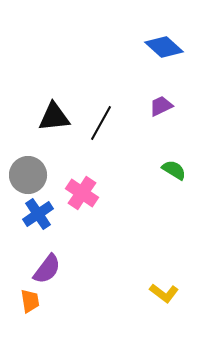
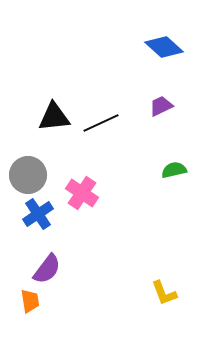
black line: rotated 36 degrees clockwise
green semicircle: rotated 45 degrees counterclockwise
yellow L-shape: rotated 32 degrees clockwise
